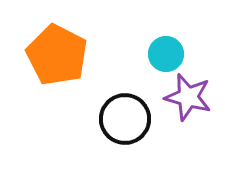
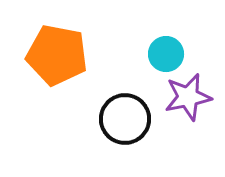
orange pentagon: rotated 16 degrees counterclockwise
purple star: rotated 27 degrees counterclockwise
